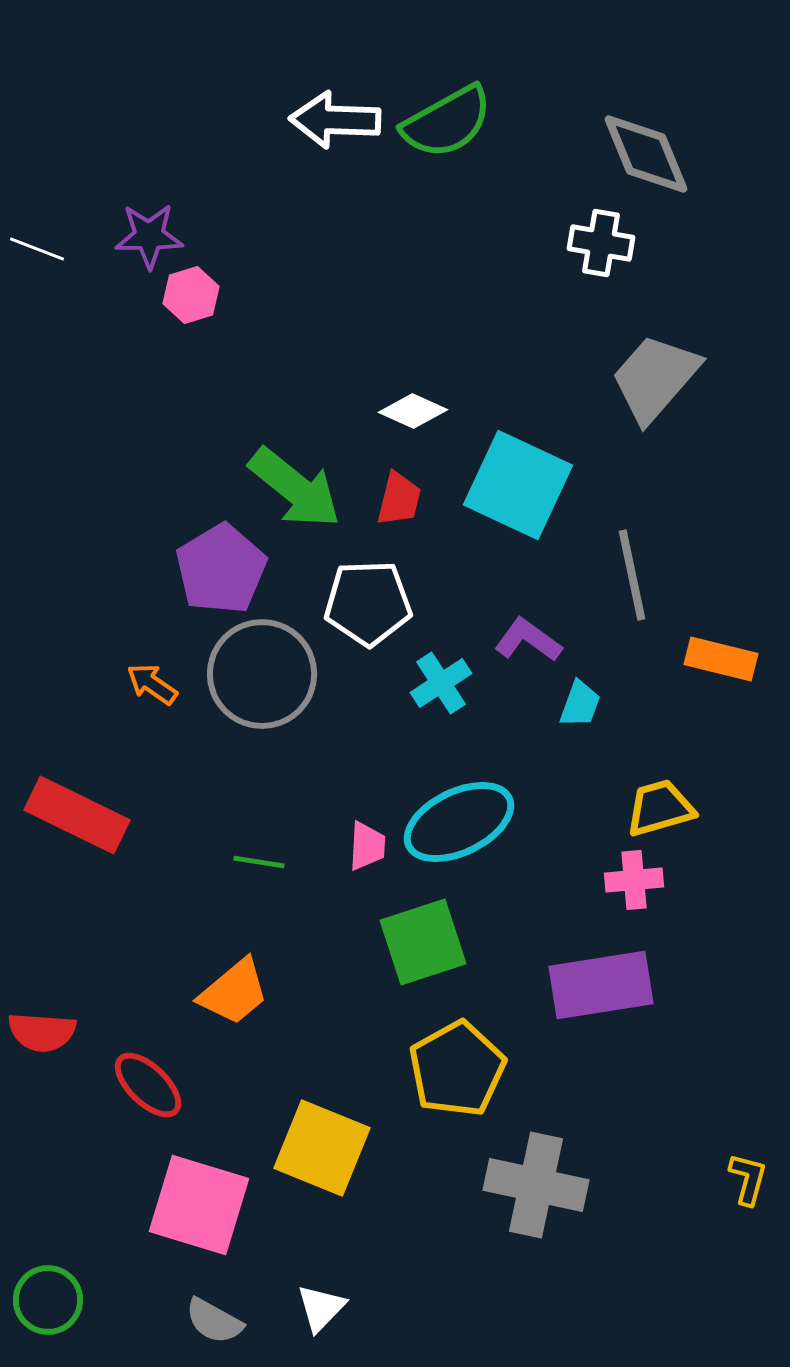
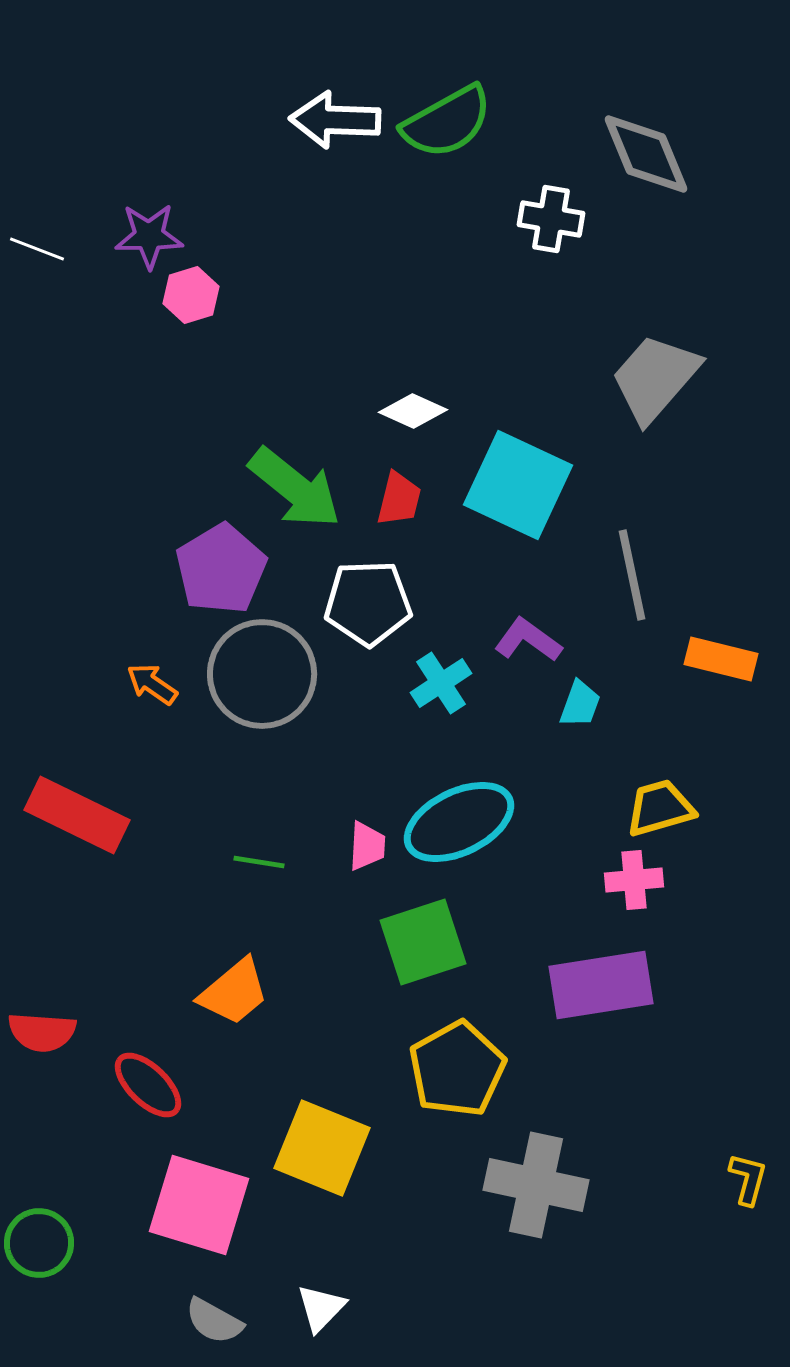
white cross: moved 50 px left, 24 px up
green circle: moved 9 px left, 57 px up
